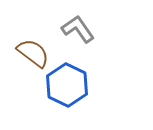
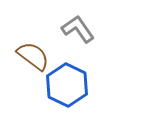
brown semicircle: moved 3 px down
